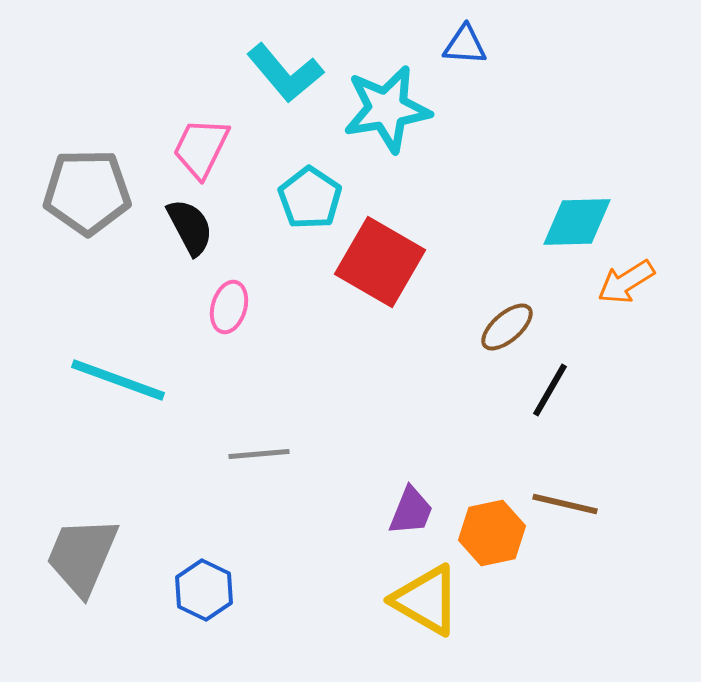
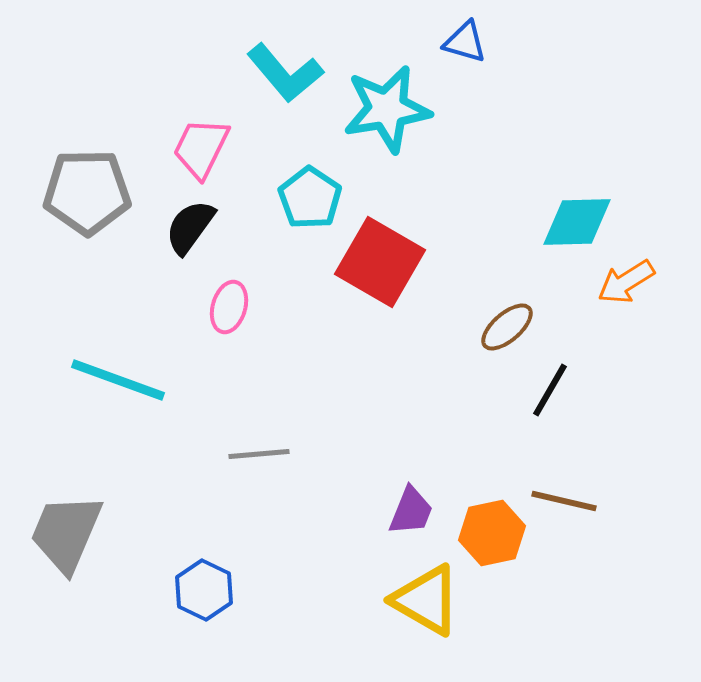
blue triangle: moved 3 px up; rotated 12 degrees clockwise
black semicircle: rotated 116 degrees counterclockwise
brown line: moved 1 px left, 3 px up
gray trapezoid: moved 16 px left, 23 px up
